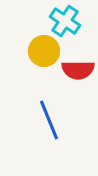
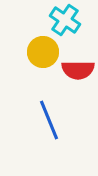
cyan cross: moved 1 px up
yellow circle: moved 1 px left, 1 px down
